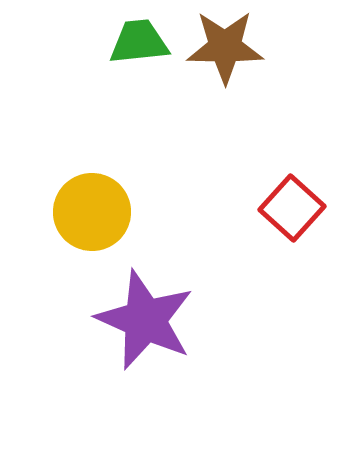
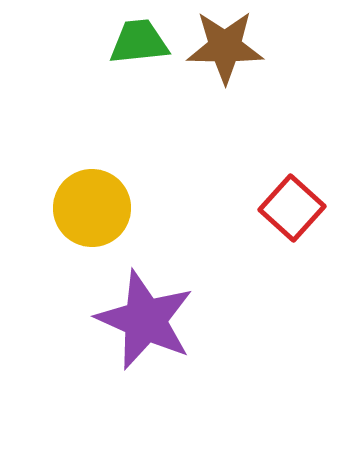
yellow circle: moved 4 px up
